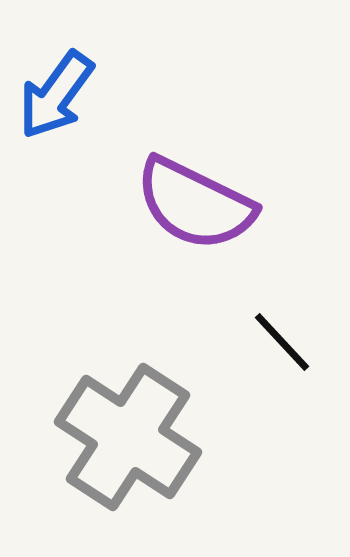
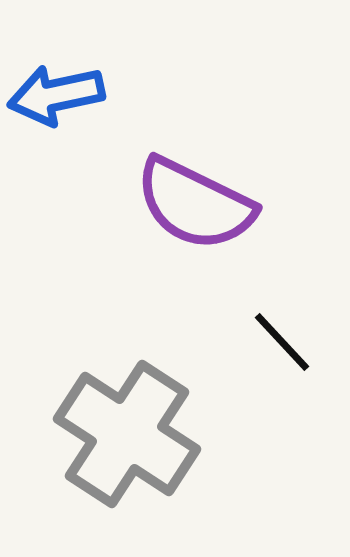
blue arrow: rotated 42 degrees clockwise
gray cross: moved 1 px left, 3 px up
